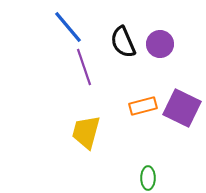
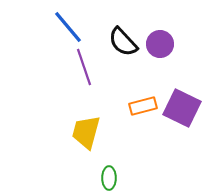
black semicircle: rotated 20 degrees counterclockwise
green ellipse: moved 39 px left
